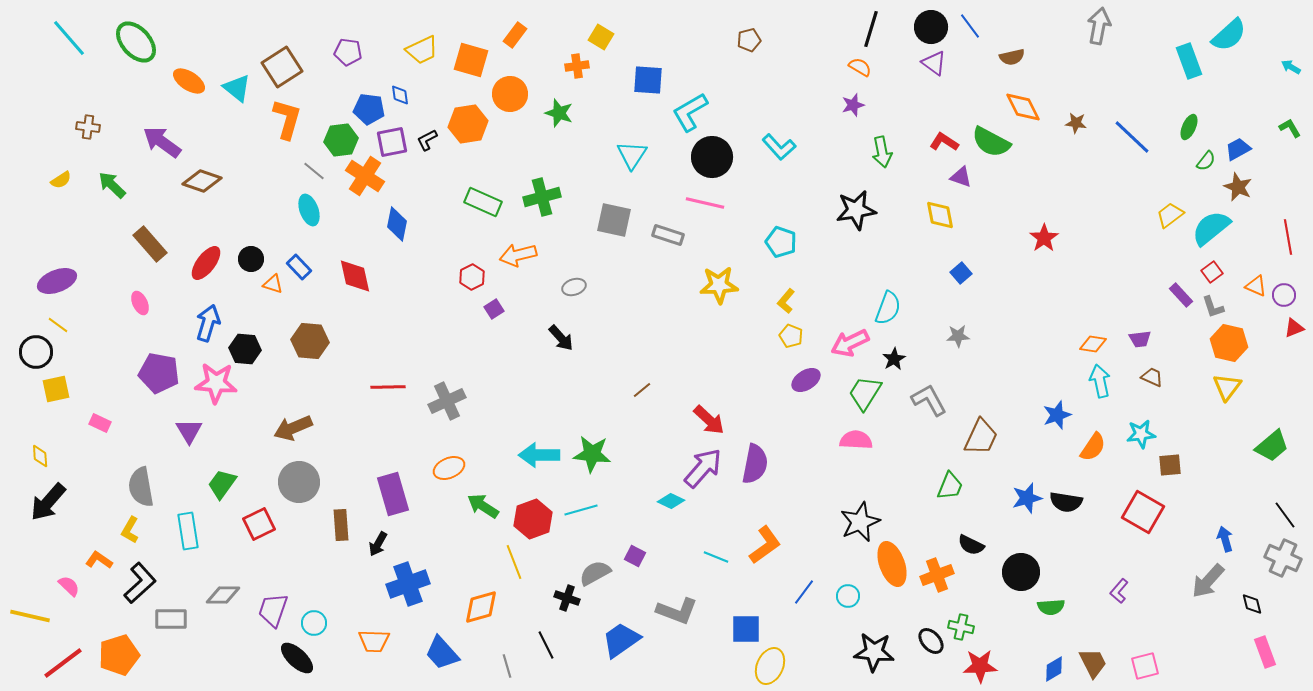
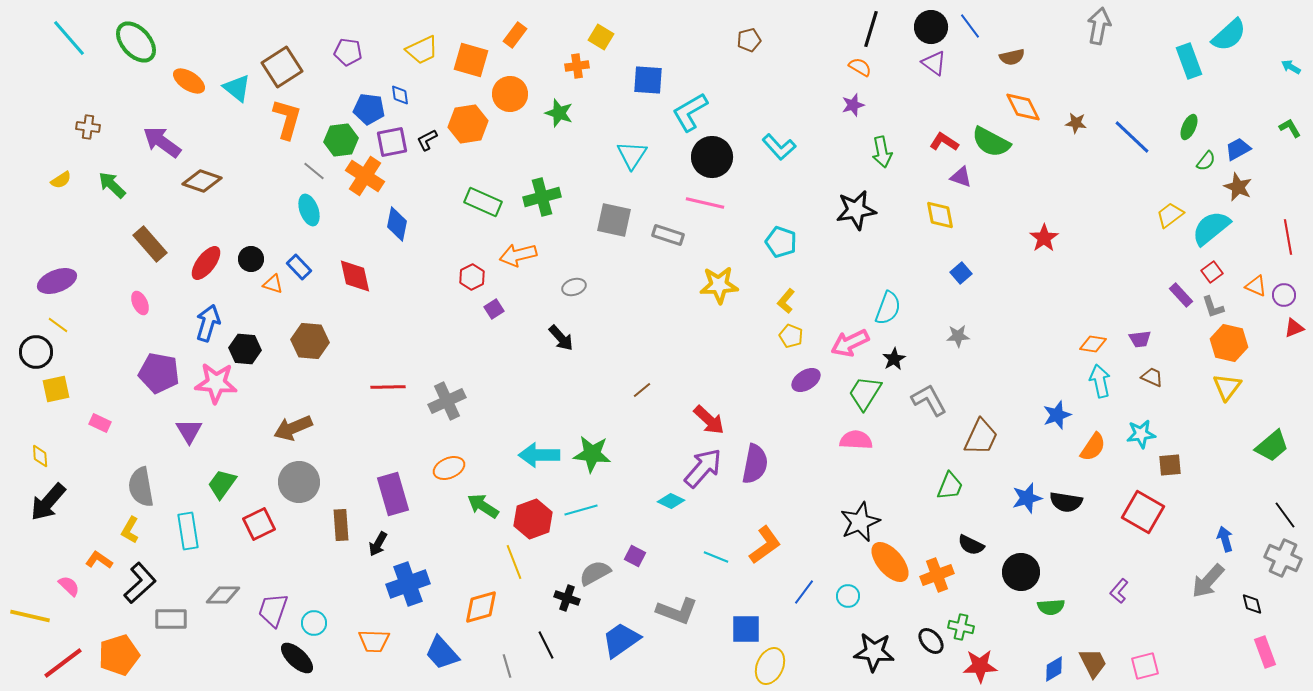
orange ellipse at (892, 564): moved 2 px left, 2 px up; rotated 21 degrees counterclockwise
